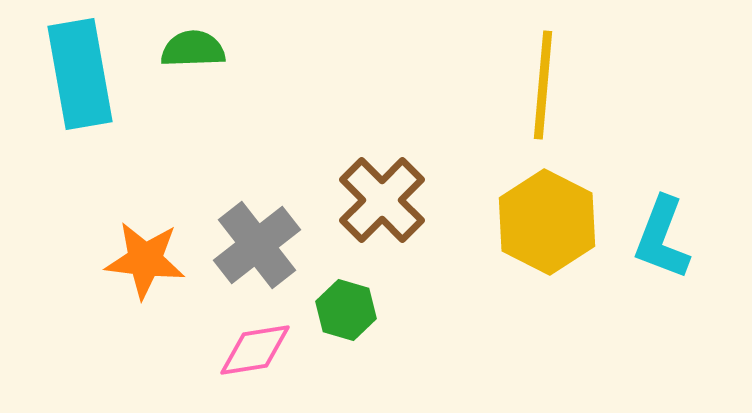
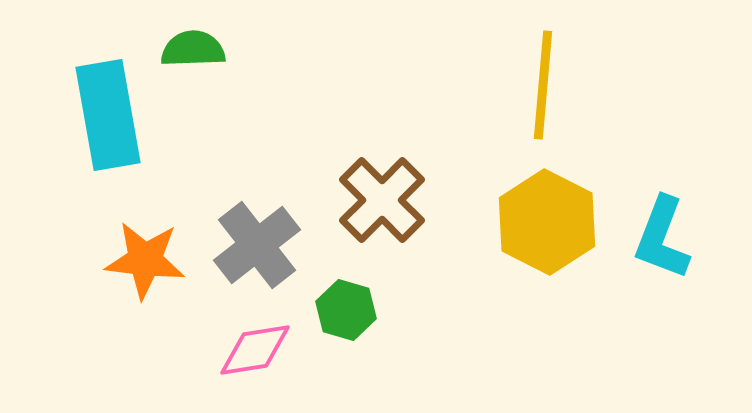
cyan rectangle: moved 28 px right, 41 px down
